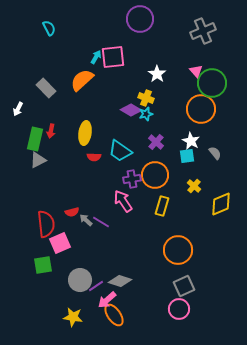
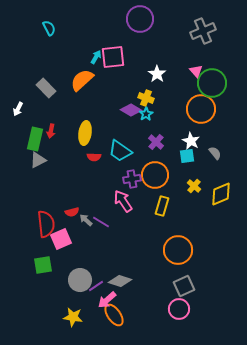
cyan star at (146, 114): rotated 16 degrees counterclockwise
yellow diamond at (221, 204): moved 10 px up
pink square at (60, 243): moved 1 px right, 4 px up
